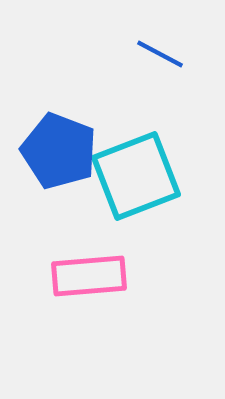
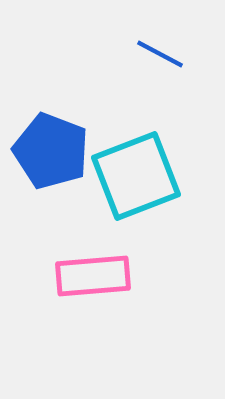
blue pentagon: moved 8 px left
pink rectangle: moved 4 px right
